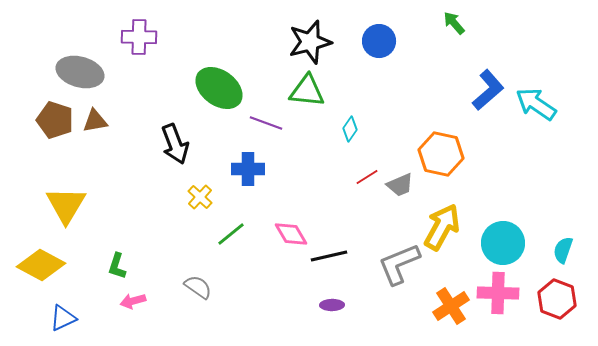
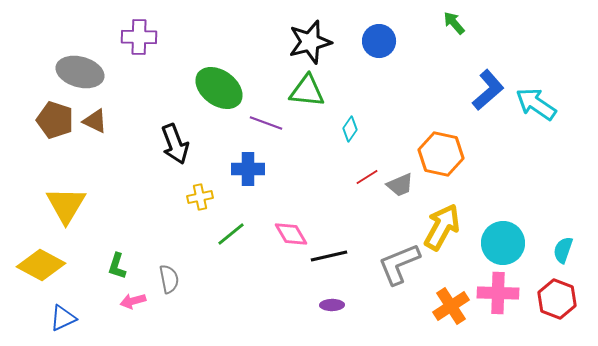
brown triangle: rotated 36 degrees clockwise
yellow cross: rotated 35 degrees clockwise
gray semicircle: moved 29 px left, 8 px up; rotated 44 degrees clockwise
